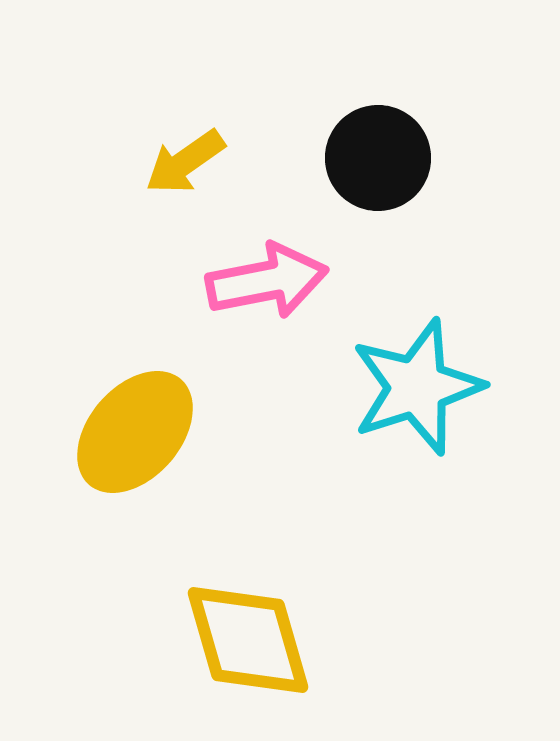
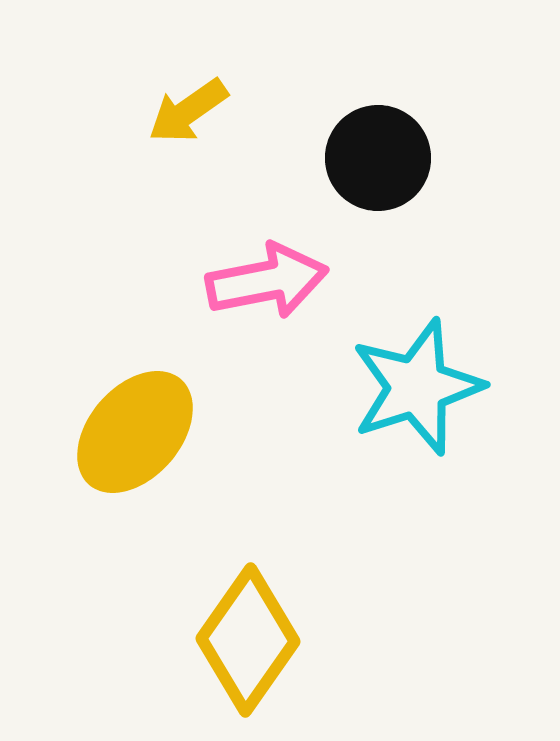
yellow arrow: moved 3 px right, 51 px up
yellow diamond: rotated 51 degrees clockwise
